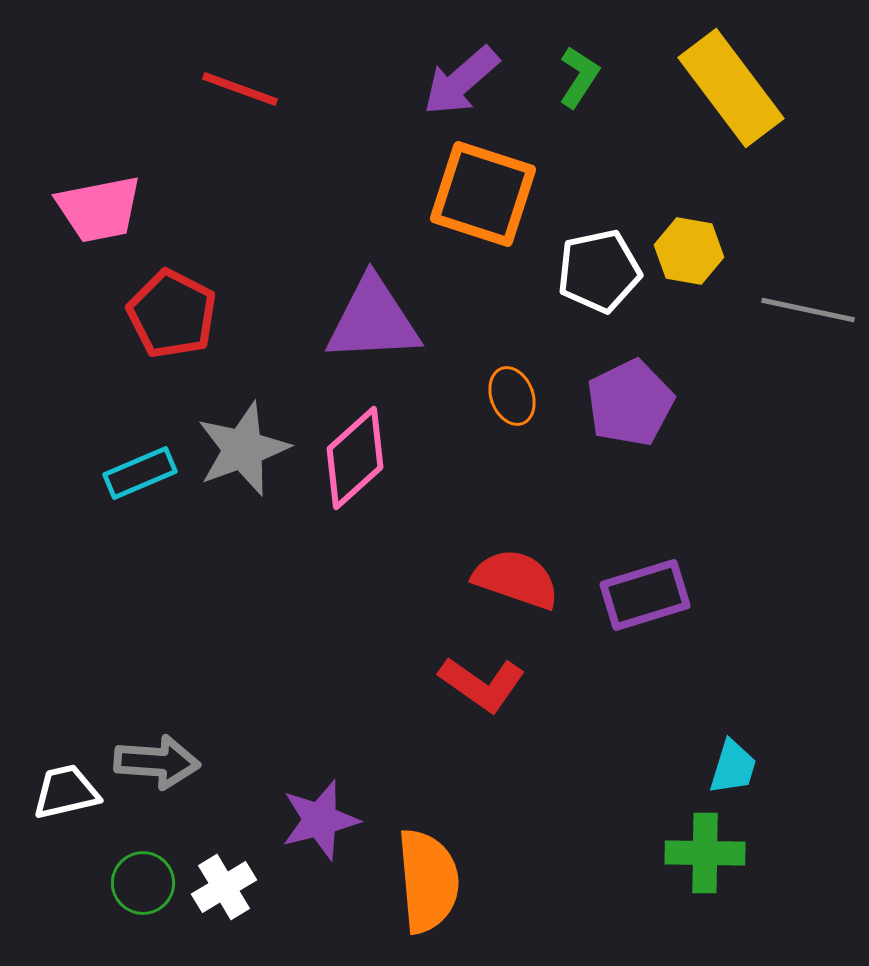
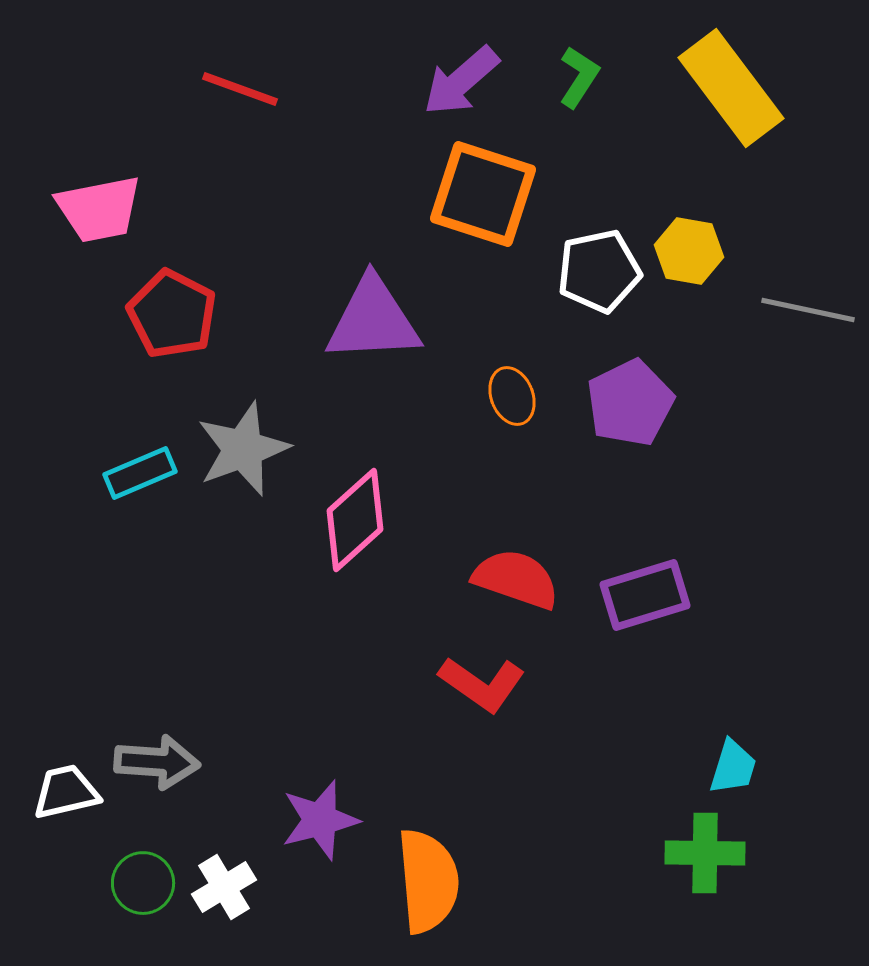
pink diamond: moved 62 px down
